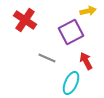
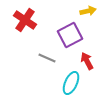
purple square: moved 1 px left, 3 px down
red arrow: moved 1 px right
